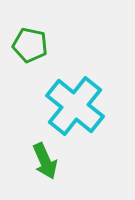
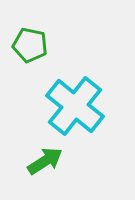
green arrow: rotated 99 degrees counterclockwise
